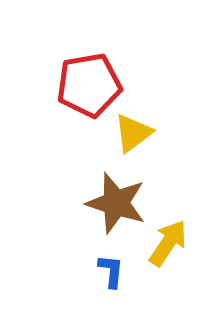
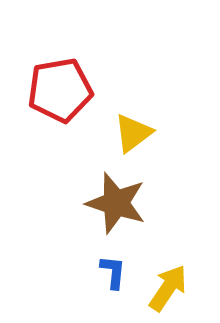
red pentagon: moved 29 px left, 5 px down
yellow arrow: moved 45 px down
blue L-shape: moved 2 px right, 1 px down
